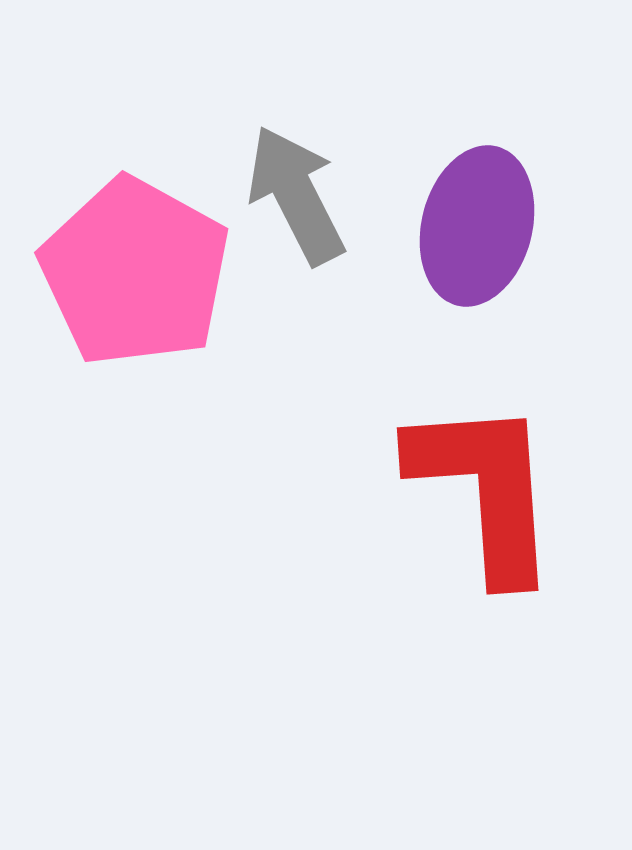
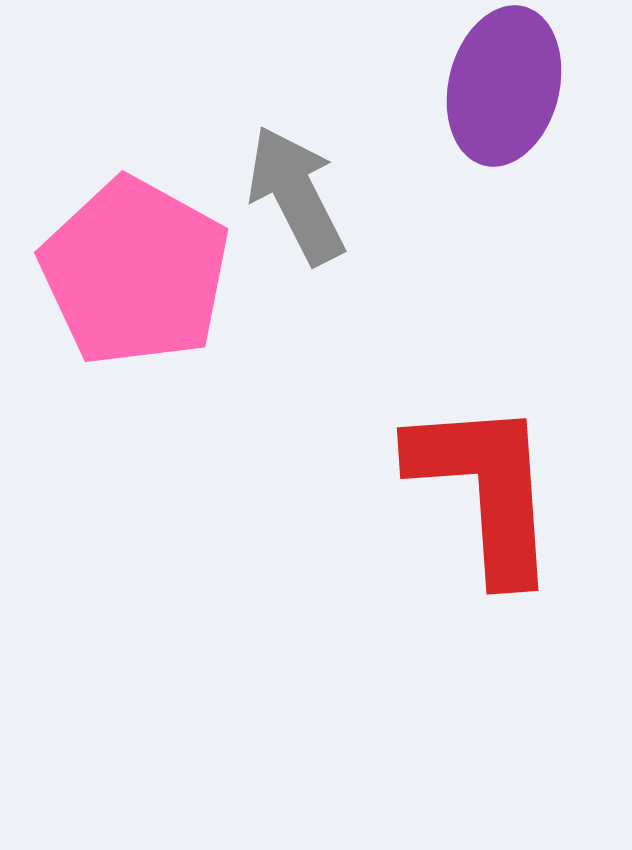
purple ellipse: moved 27 px right, 140 px up
